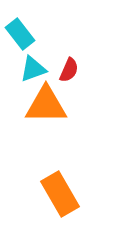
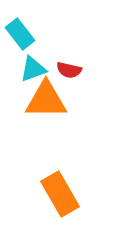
red semicircle: rotated 80 degrees clockwise
orange triangle: moved 5 px up
